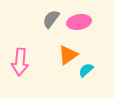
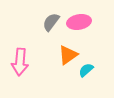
gray semicircle: moved 3 px down
